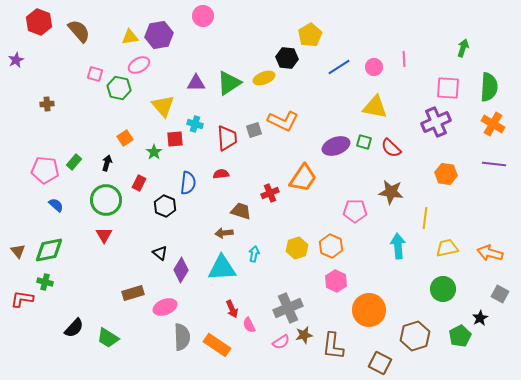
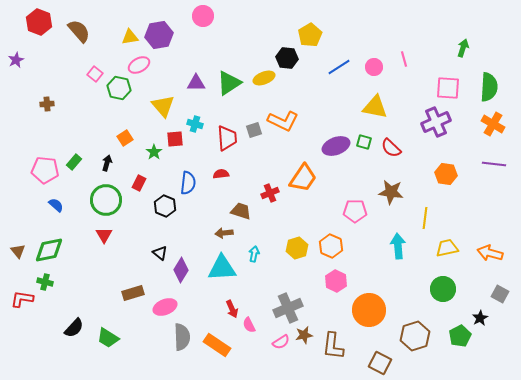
pink line at (404, 59): rotated 14 degrees counterclockwise
pink square at (95, 74): rotated 21 degrees clockwise
